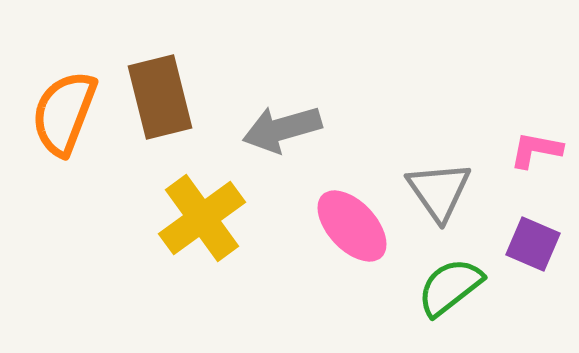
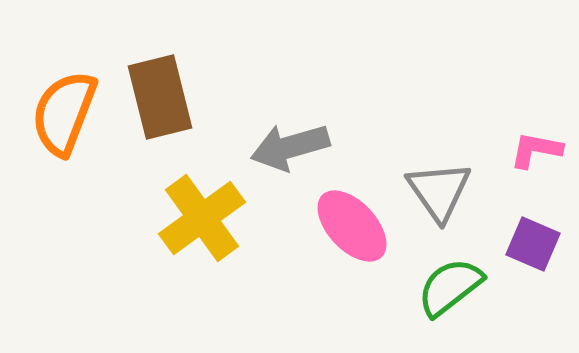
gray arrow: moved 8 px right, 18 px down
